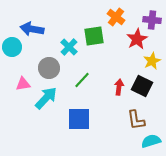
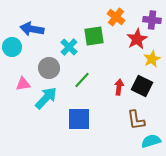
yellow star: moved 2 px up
